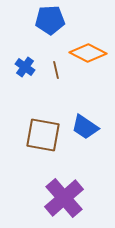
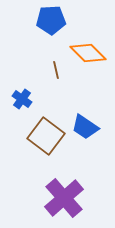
blue pentagon: moved 1 px right
orange diamond: rotated 18 degrees clockwise
blue cross: moved 3 px left, 32 px down
brown square: moved 3 px right, 1 px down; rotated 27 degrees clockwise
